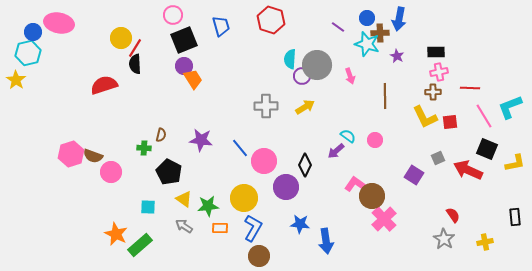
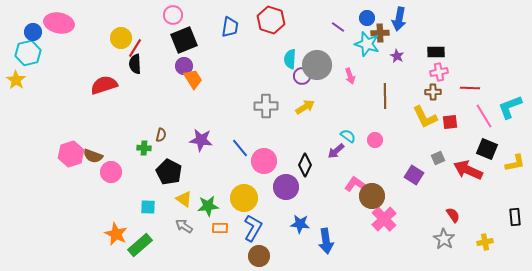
blue trapezoid at (221, 26): moved 9 px right, 1 px down; rotated 25 degrees clockwise
